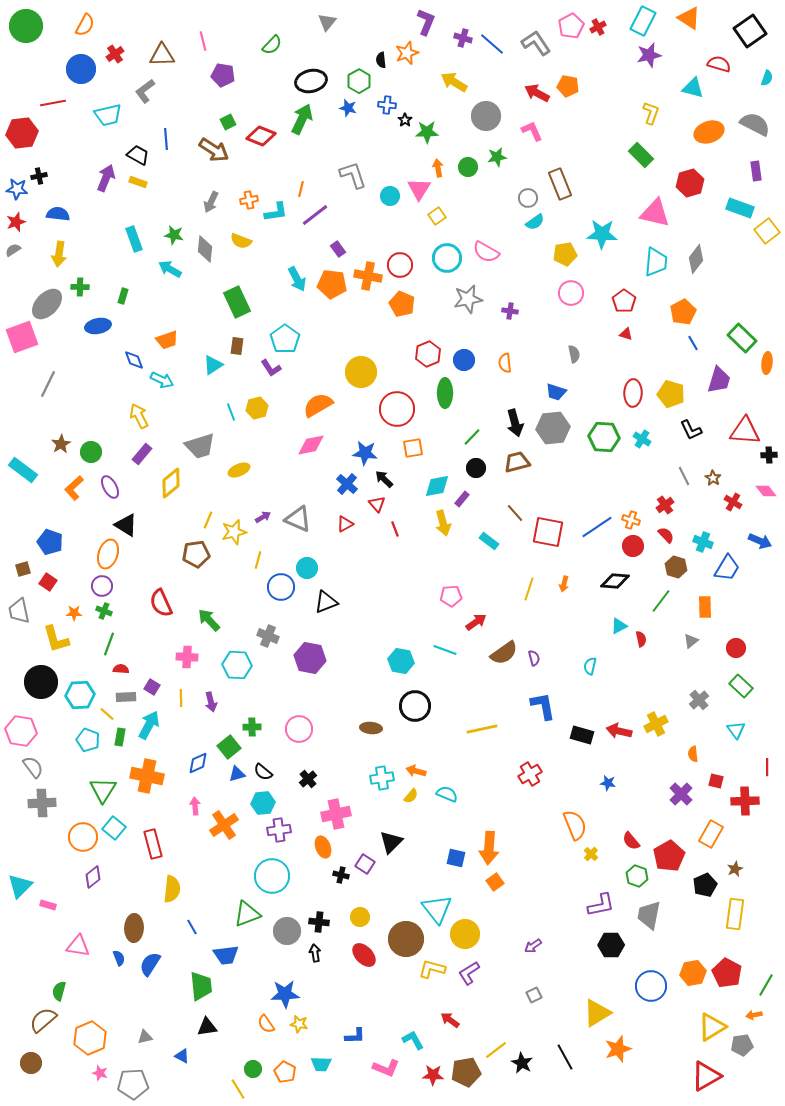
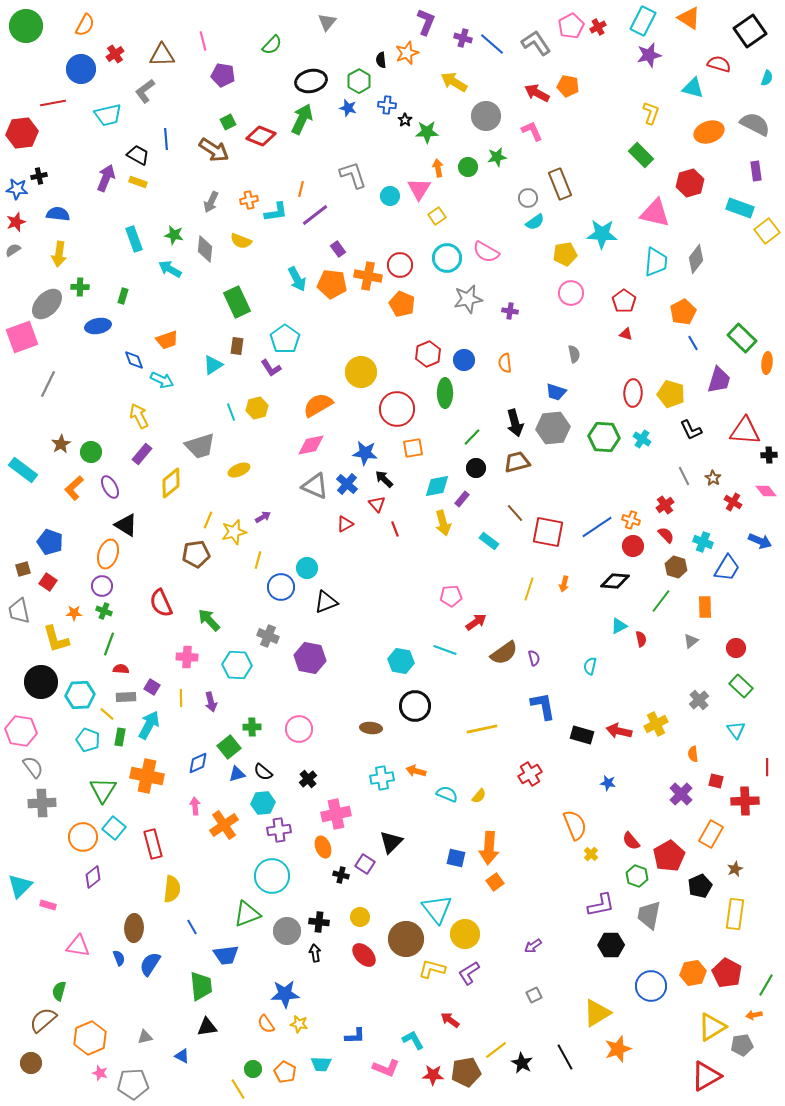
gray triangle at (298, 519): moved 17 px right, 33 px up
yellow semicircle at (411, 796): moved 68 px right
black pentagon at (705, 885): moved 5 px left, 1 px down
